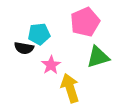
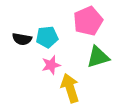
pink pentagon: moved 3 px right, 1 px up
cyan pentagon: moved 8 px right, 3 px down
black semicircle: moved 2 px left, 9 px up
pink star: rotated 18 degrees clockwise
